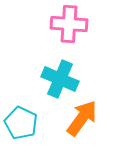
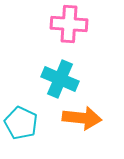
orange arrow: rotated 60 degrees clockwise
